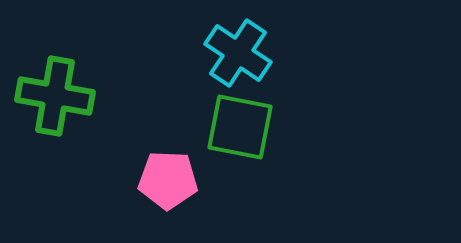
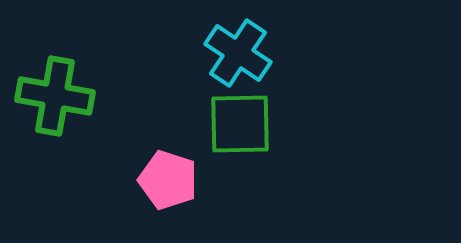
green square: moved 3 px up; rotated 12 degrees counterclockwise
pink pentagon: rotated 16 degrees clockwise
